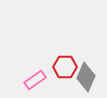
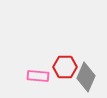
pink rectangle: moved 3 px right, 4 px up; rotated 40 degrees clockwise
